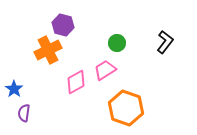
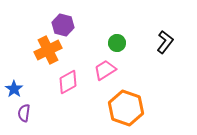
pink diamond: moved 8 px left
